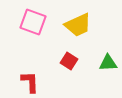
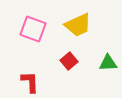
pink square: moved 7 px down
red square: rotated 18 degrees clockwise
